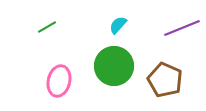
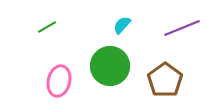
cyan semicircle: moved 4 px right
green circle: moved 4 px left
brown pentagon: rotated 12 degrees clockwise
